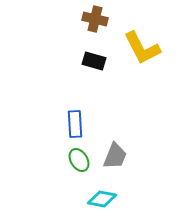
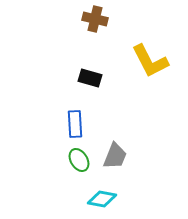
yellow L-shape: moved 8 px right, 13 px down
black rectangle: moved 4 px left, 17 px down
